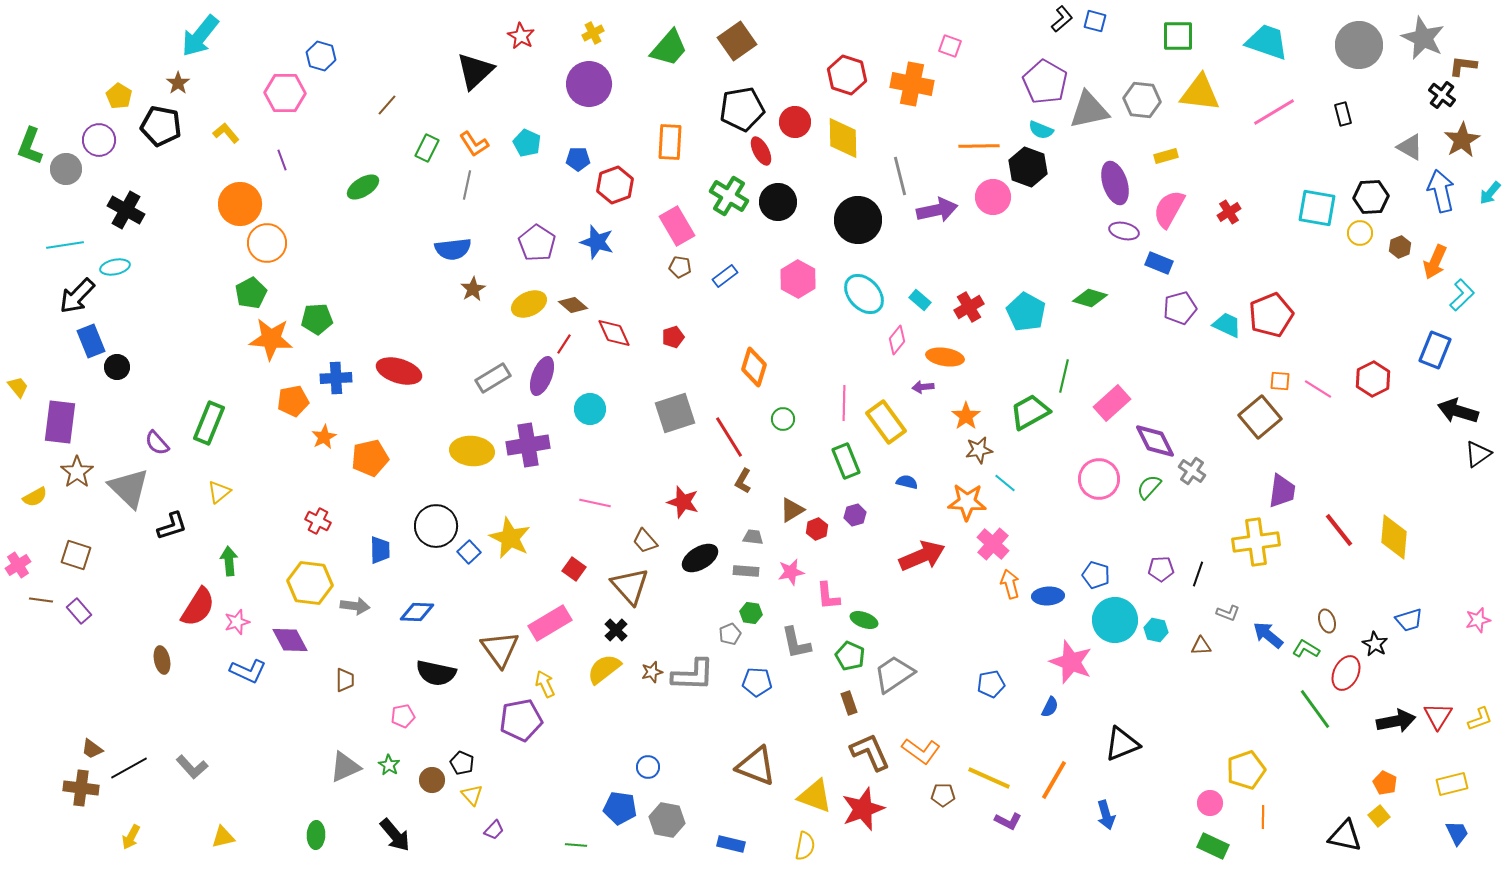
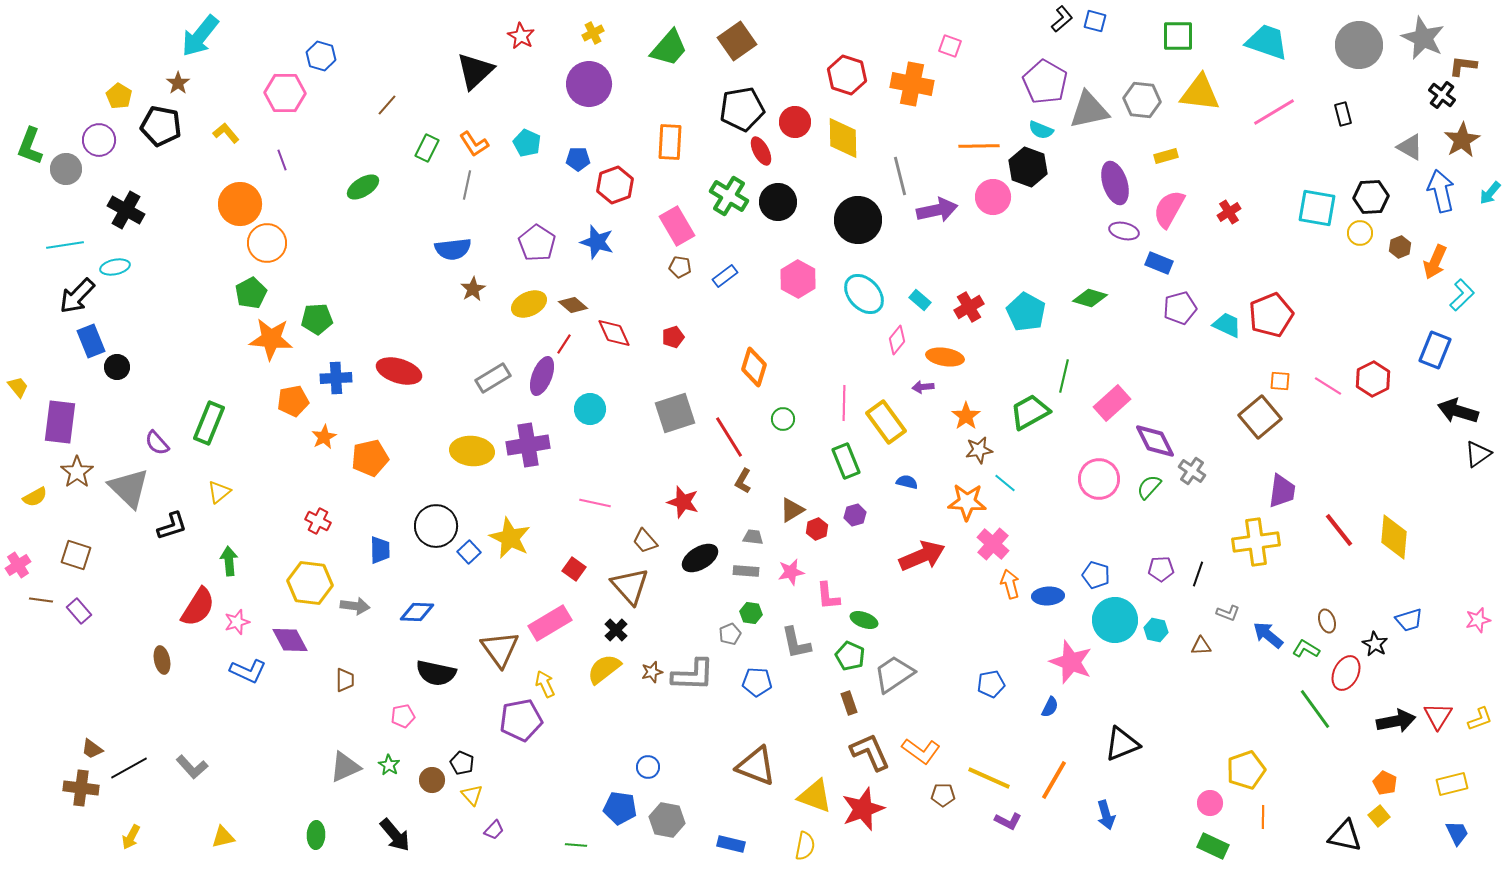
pink line at (1318, 389): moved 10 px right, 3 px up
